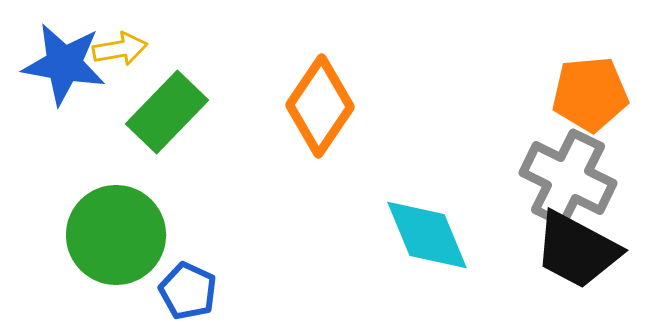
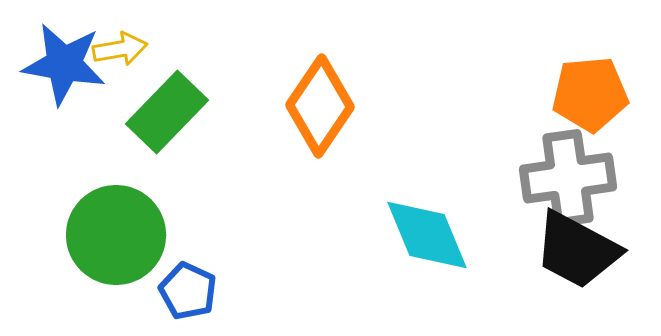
gray cross: rotated 34 degrees counterclockwise
